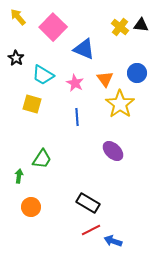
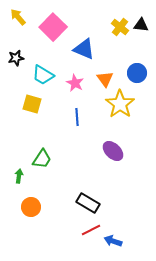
black star: rotated 28 degrees clockwise
